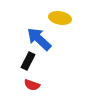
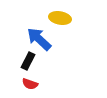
red semicircle: moved 2 px left, 1 px up
